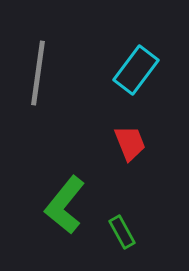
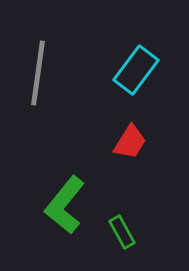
red trapezoid: moved 1 px up; rotated 54 degrees clockwise
